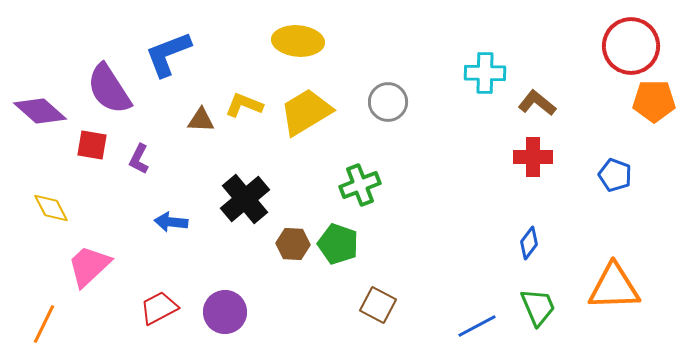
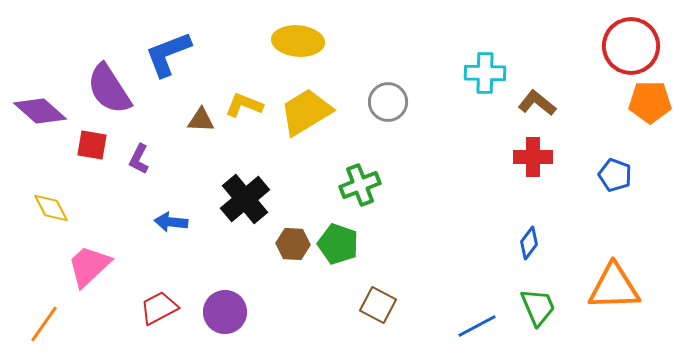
orange pentagon: moved 4 px left, 1 px down
orange line: rotated 9 degrees clockwise
